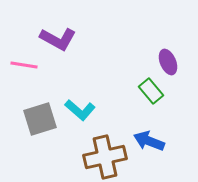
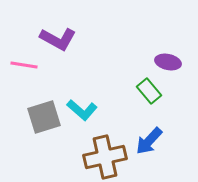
purple ellipse: rotated 55 degrees counterclockwise
green rectangle: moved 2 px left
cyan L-shape: moved 2 px right
gray square: moved 4 px right, 2 px up
blue arrow: rotated 68 degrees counterclockwise
